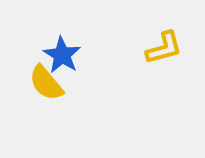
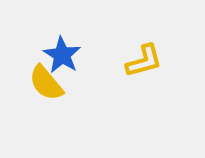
yellow L-shape: moved 20 px left, 13 px down
